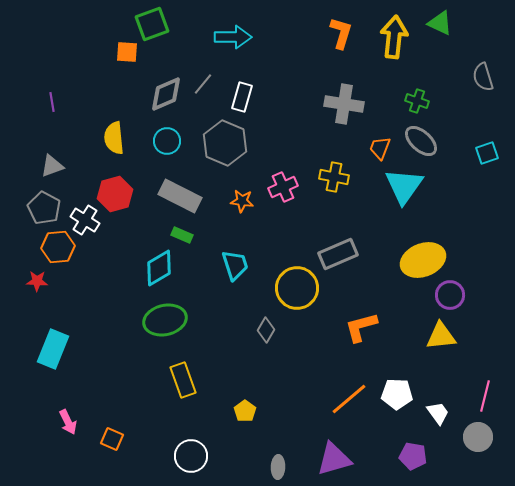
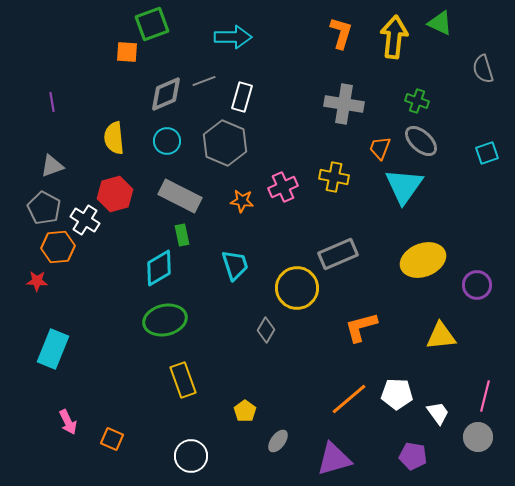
gray semicircle at (483, 77): moved 8 px up
gray line at (203, 84): moved 1 px right, 3 px up; rotated 30 degrees clockwise
green rectangle at (182, 235): rotated 55 degrees clockwise
purple circle at (450, 295): moved 27 px right, 10 px up
gray ellipse at (278, 467): moved 26 px up; rotated 35 degrees clockwise
